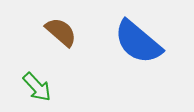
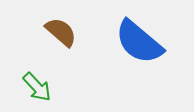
blue semicircle: moved 1 px right
